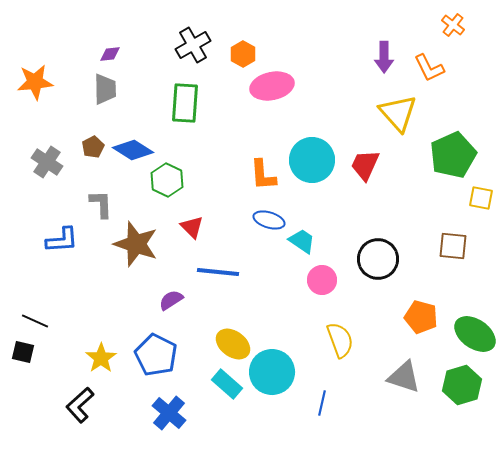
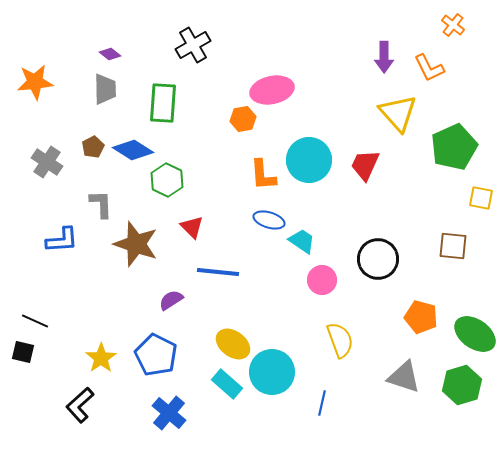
purple diamond at (110, 54): rotated 45 degrees clockwise
orange hexagon at (243, 54): moved 65 px down; rotated 20 degrees clockwise
pink ellipse at (272, 86): moved 4 px down
green rectangle at (185, 103): moved 22 px left
green pentagon at (453, 155): moved 1 px right, 8 px up
cyan circle at (312, 160): moved 3 px left
